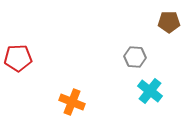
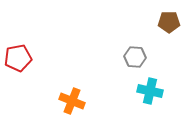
red pentagon: rotated 8 degrees counterclockwise
cyan cross: rotated 25 degrees counterclockwise
orange cross: moved 1 px up
